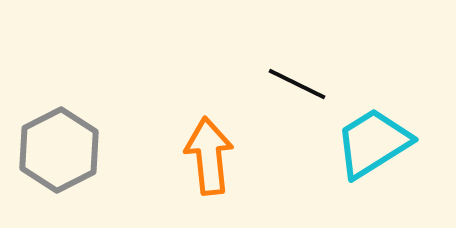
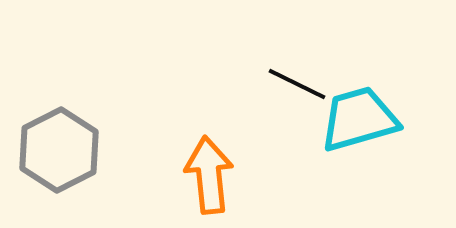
cyan trapezoid: moved 14 px left, 24 px up; rotated 16 degrees clockwise
orange arrow: moved 19 px down
